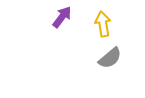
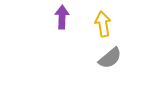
purple arrow: rotated 35 degrees counterclockwise
